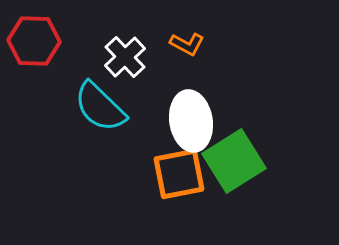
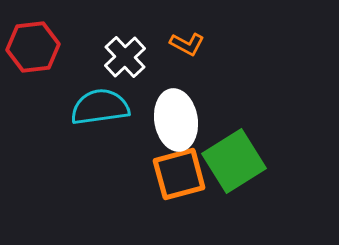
red hexagon: moved 1 px left, 6 px down; rotated 9 degrees counterclockwise
cyan semicircle: rotated 128 degrees clockwise
white ellipse: moved 15 px left, 1 px up
orange square: rotated 4 degrees counterclockwise
